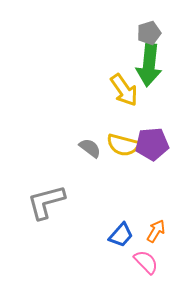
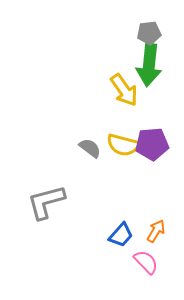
gray pentagon: rotated 10 degrees clockwise
